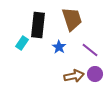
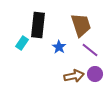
brown trapezoid: moved 9 px right, 6 px down
